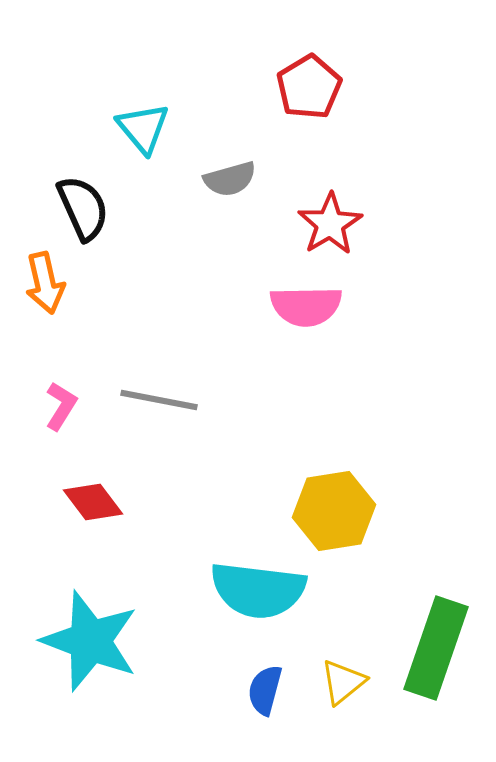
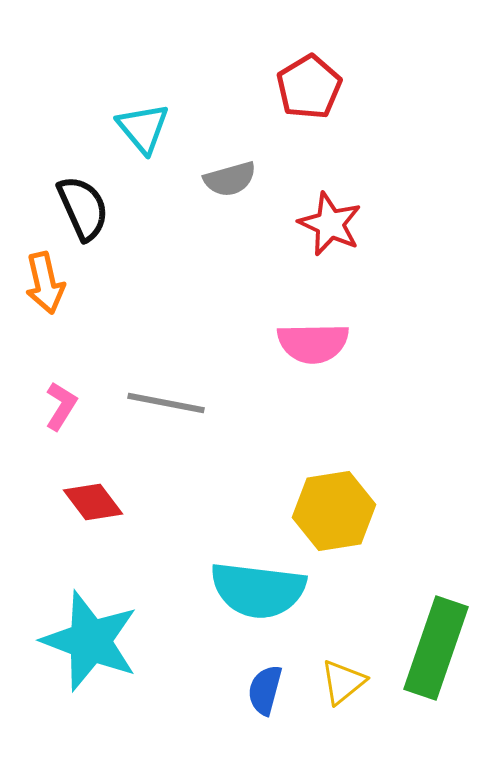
red star: rotated 16 degrees counterclockwise
pink semicircle: moved 7 px right, 37 px down
gray line: moved 7 px right, 3 px down
